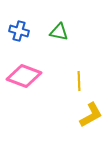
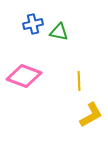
blue cross: moved 14 px right, 7 px up; rotated 30 degrees counterclockwise
